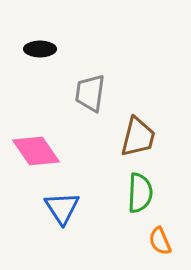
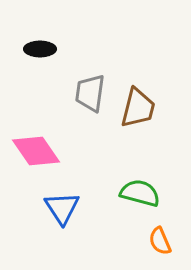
brown trapezoid: moved 29 px up
green semicircle: rotated 78 degrees counterclockwise
